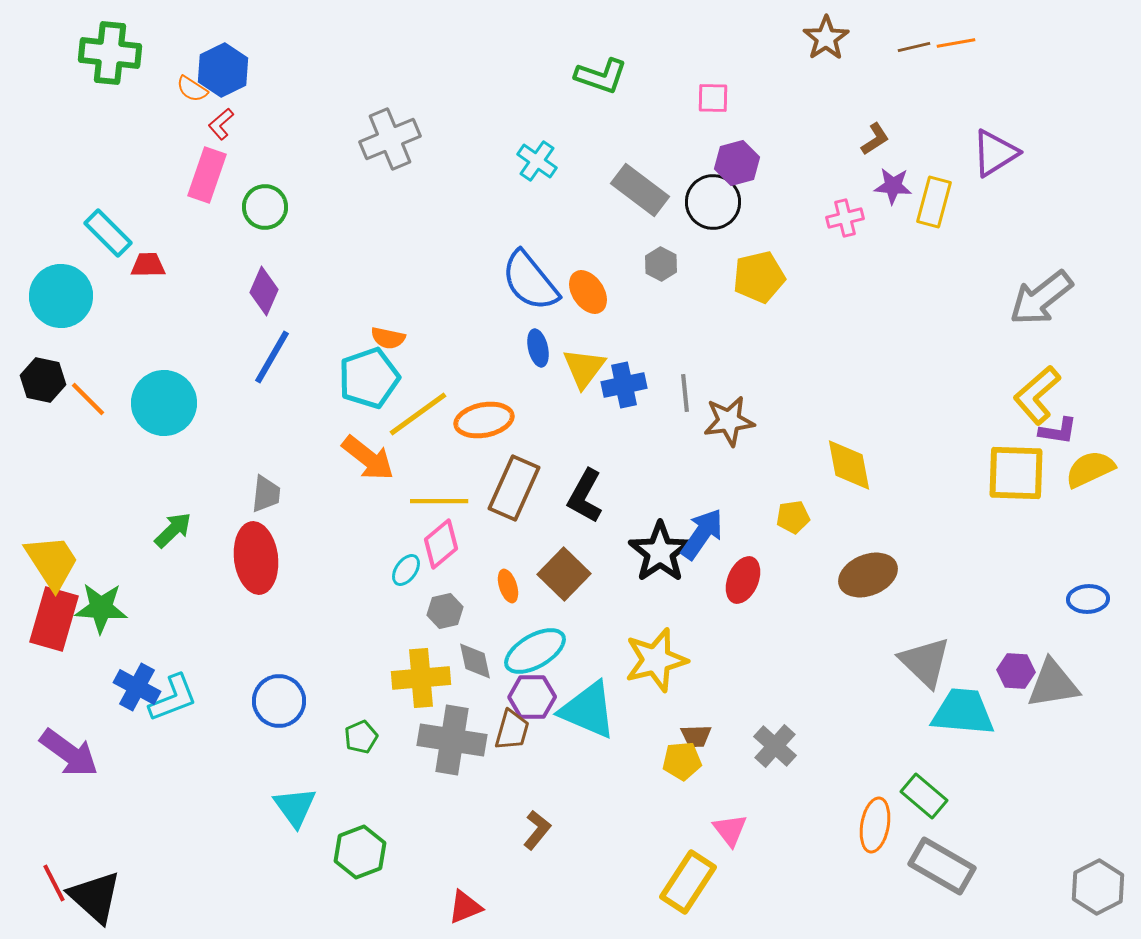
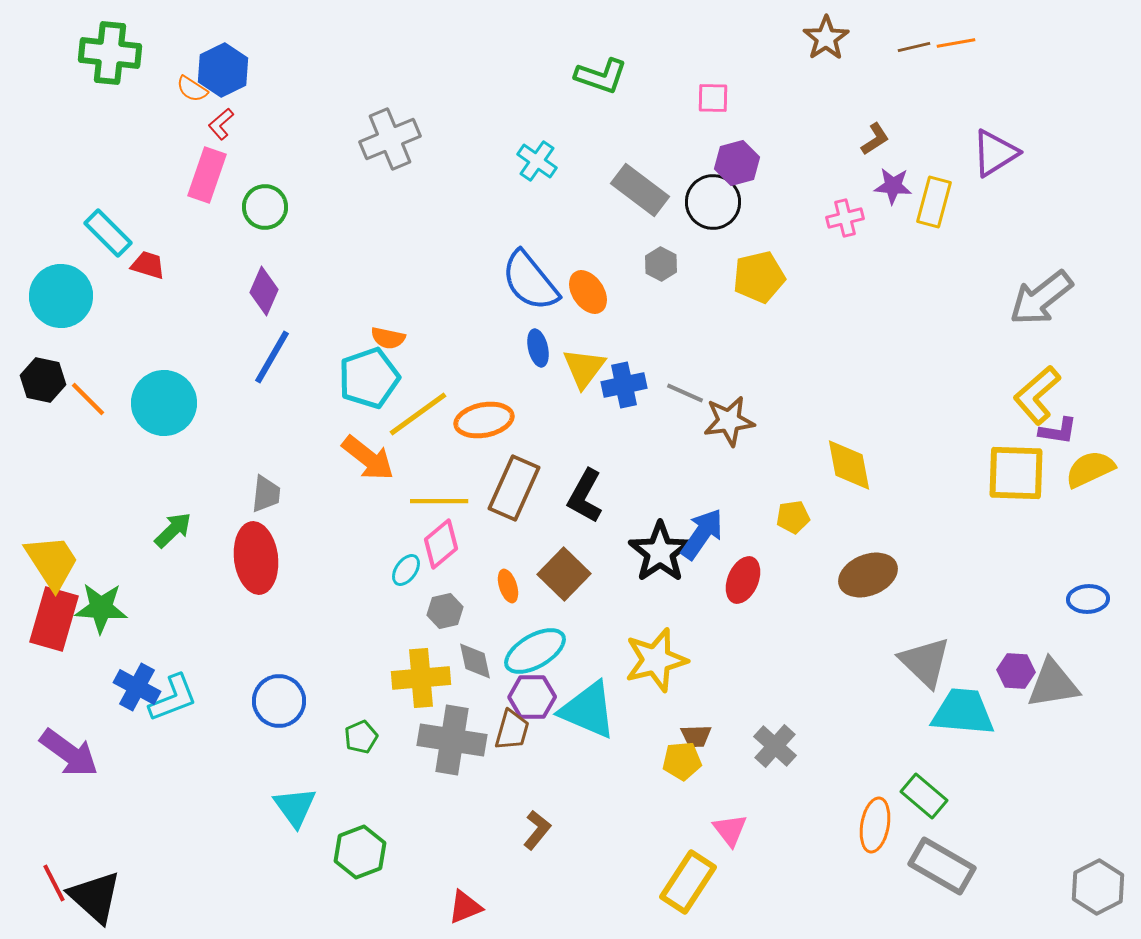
red trapezoid at (148, 265): rotated 18 degrees clockwise
gray line at (685, 393): rotated 60 degrees counterclockwise
